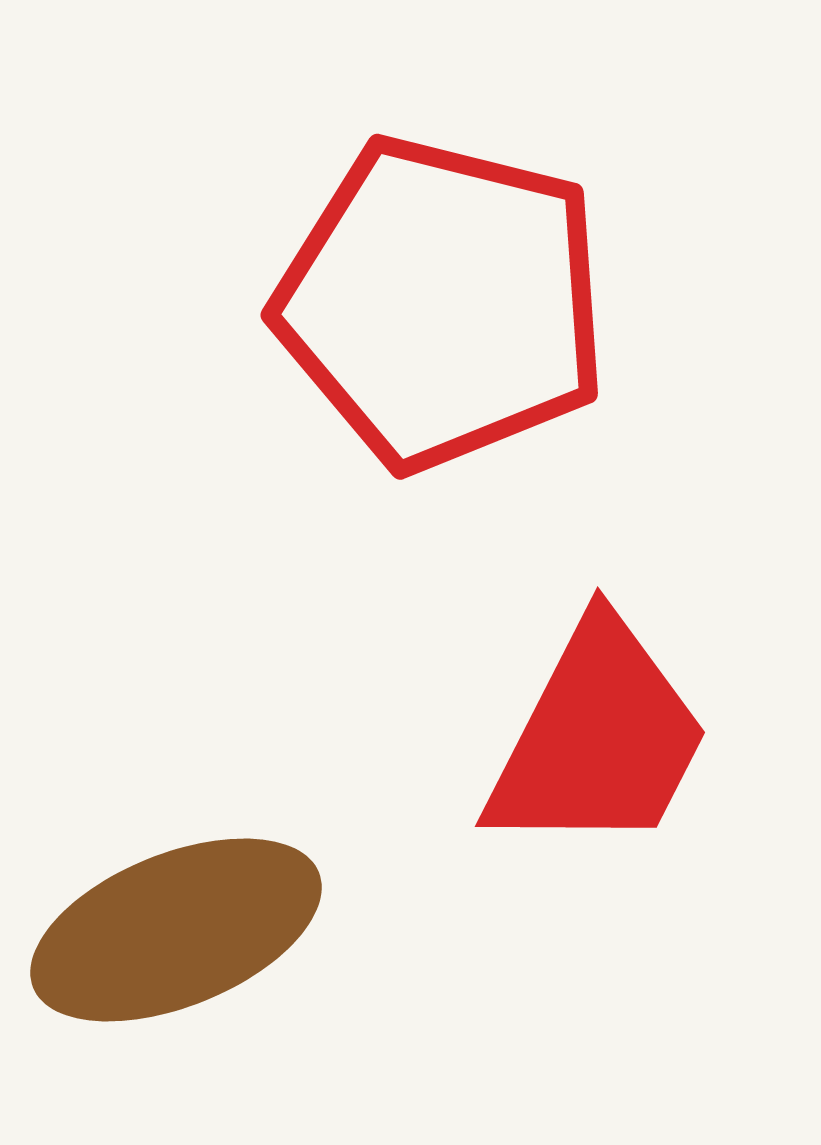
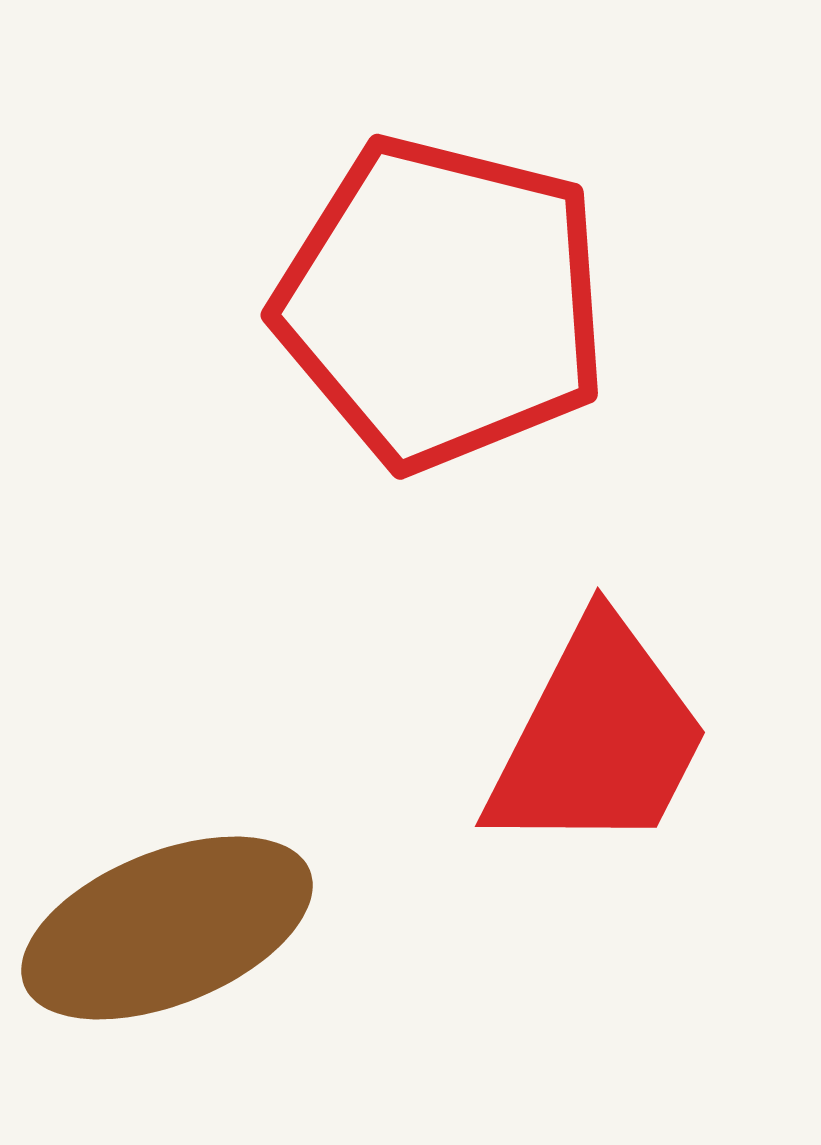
brown ellipse: moved 9 px left, 2 px up
